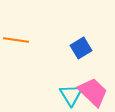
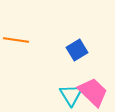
blue square: moved 4 px left, 2 px down
